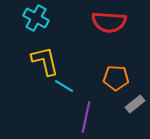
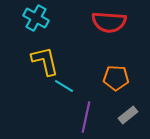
gray rectangle: moved 7 px left, 11 px down
